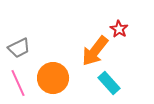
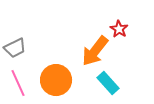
gray trapezoid: moved 4 px left
orange circle: moved 3 px right, 2 px down
cyan rectangle: moved 1 px left
